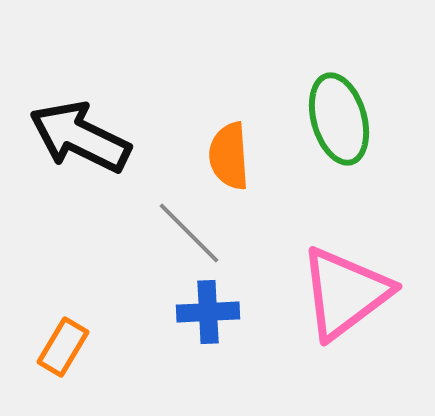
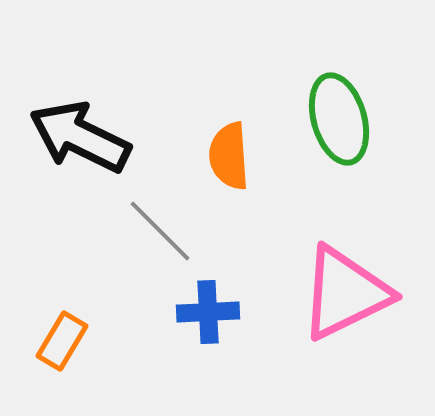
gray line: moved 29 px left, 2 px up
pink triangle: rotated 11 degrees clockwise
orange rectangle: moved 1 px left, 6 px up
